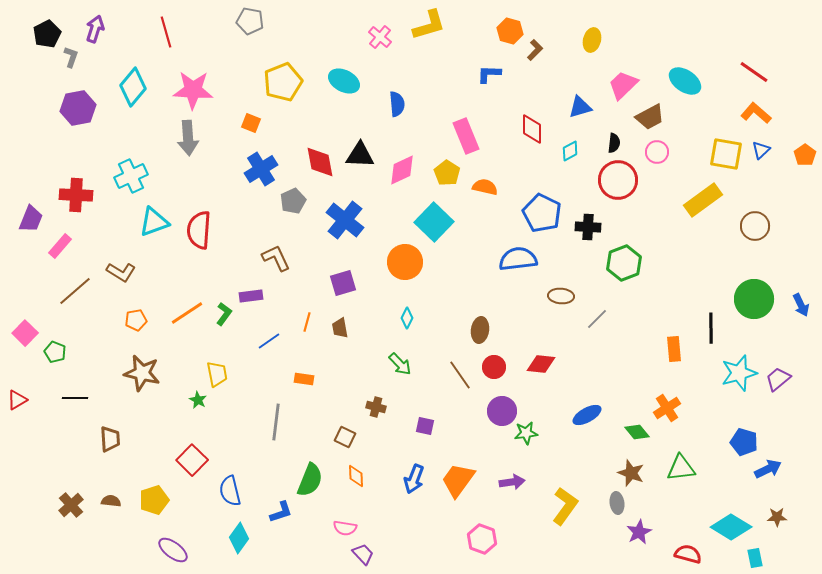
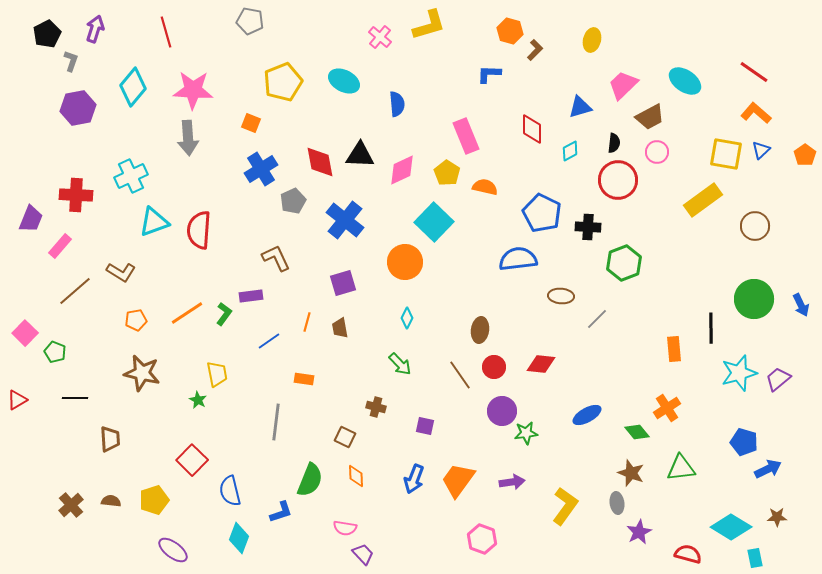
gray L-shape at (71, 57): moved 4 px down
cyan diamond at (239, 538): rotated 16 degrees counterclockwise
